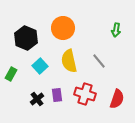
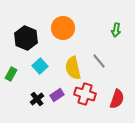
yellow semicircle: moved 4 px right, 7 px down
purple rectangle: rotated 64 degrees clockwise
